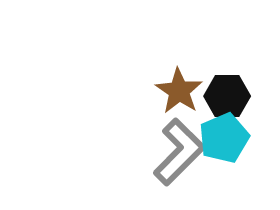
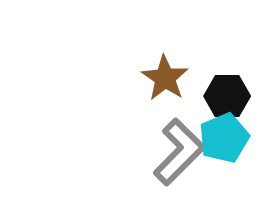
brown star: moved 14 px left, 13 px up
